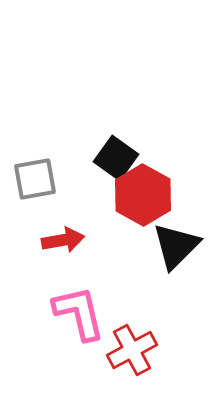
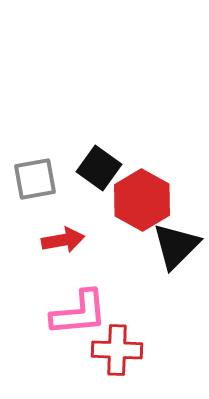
black square: moved 17 px left, 10 px down
red hexagon: moved 1 px left, 5 px down
pink L-shape: rotated 98 degrees clockwise
red cross: moved 15 px left; rotated 30 degrees clockwise
